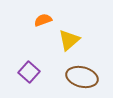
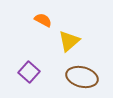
orange semicircle: rotated 48 degrees clockwise
yellow triangle: moved 1 px down
